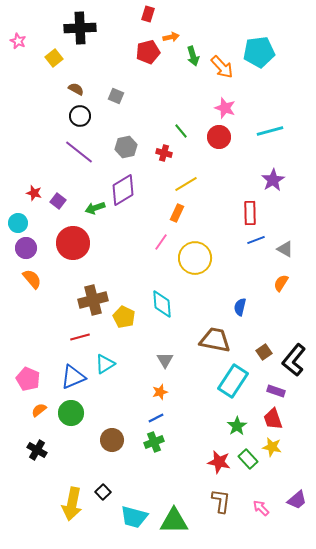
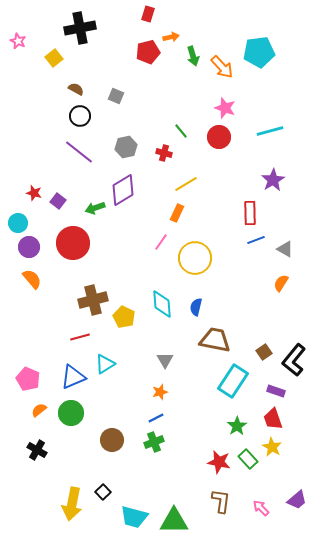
black cross at (80, 28): rotated 8 degrees counterclockwise
purple circle at (26, 248): moved 3 px right, 1 px up
blue semicircle at (240, 307): moved 44 px left
yellow star at (272, 447): rotated 18 degrees clockwise
